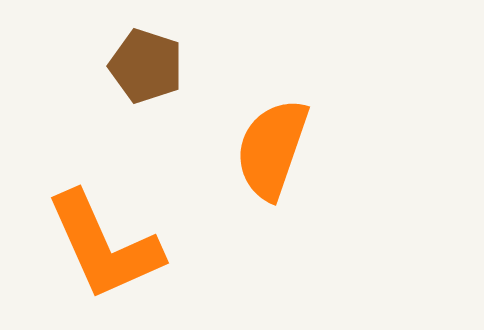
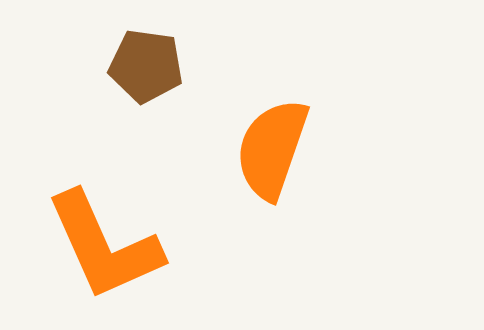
brown pentagon: rotated 10 degrees counterclockwise
